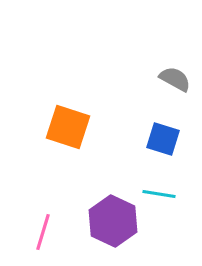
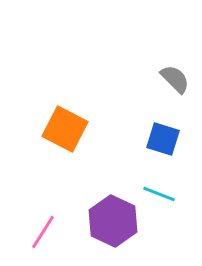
gray semicircle: rotated 16 degrees clockwise
orange square: moved 3 px left, 2 px down; rotated 9 degrees clockwise
cyan line: rotated 12 degrees clockwise
pink line: rotated 15 degrees clockwise
